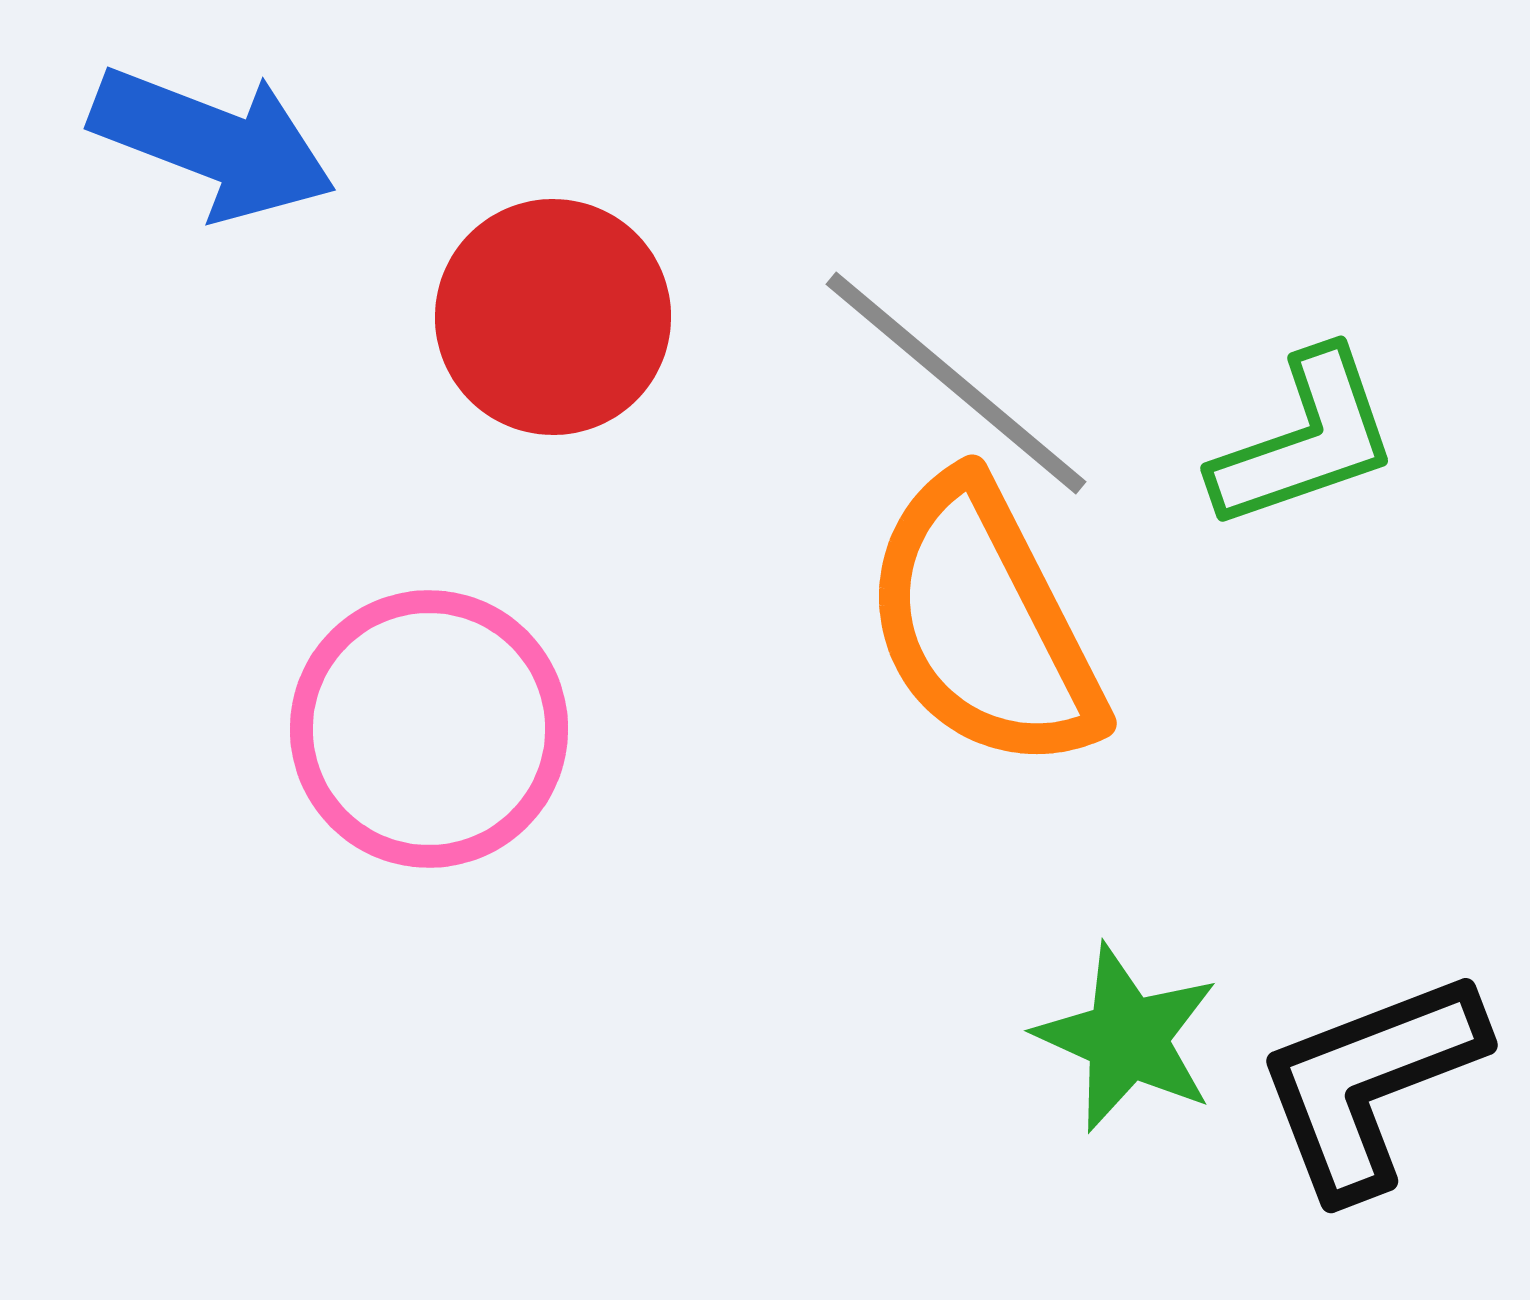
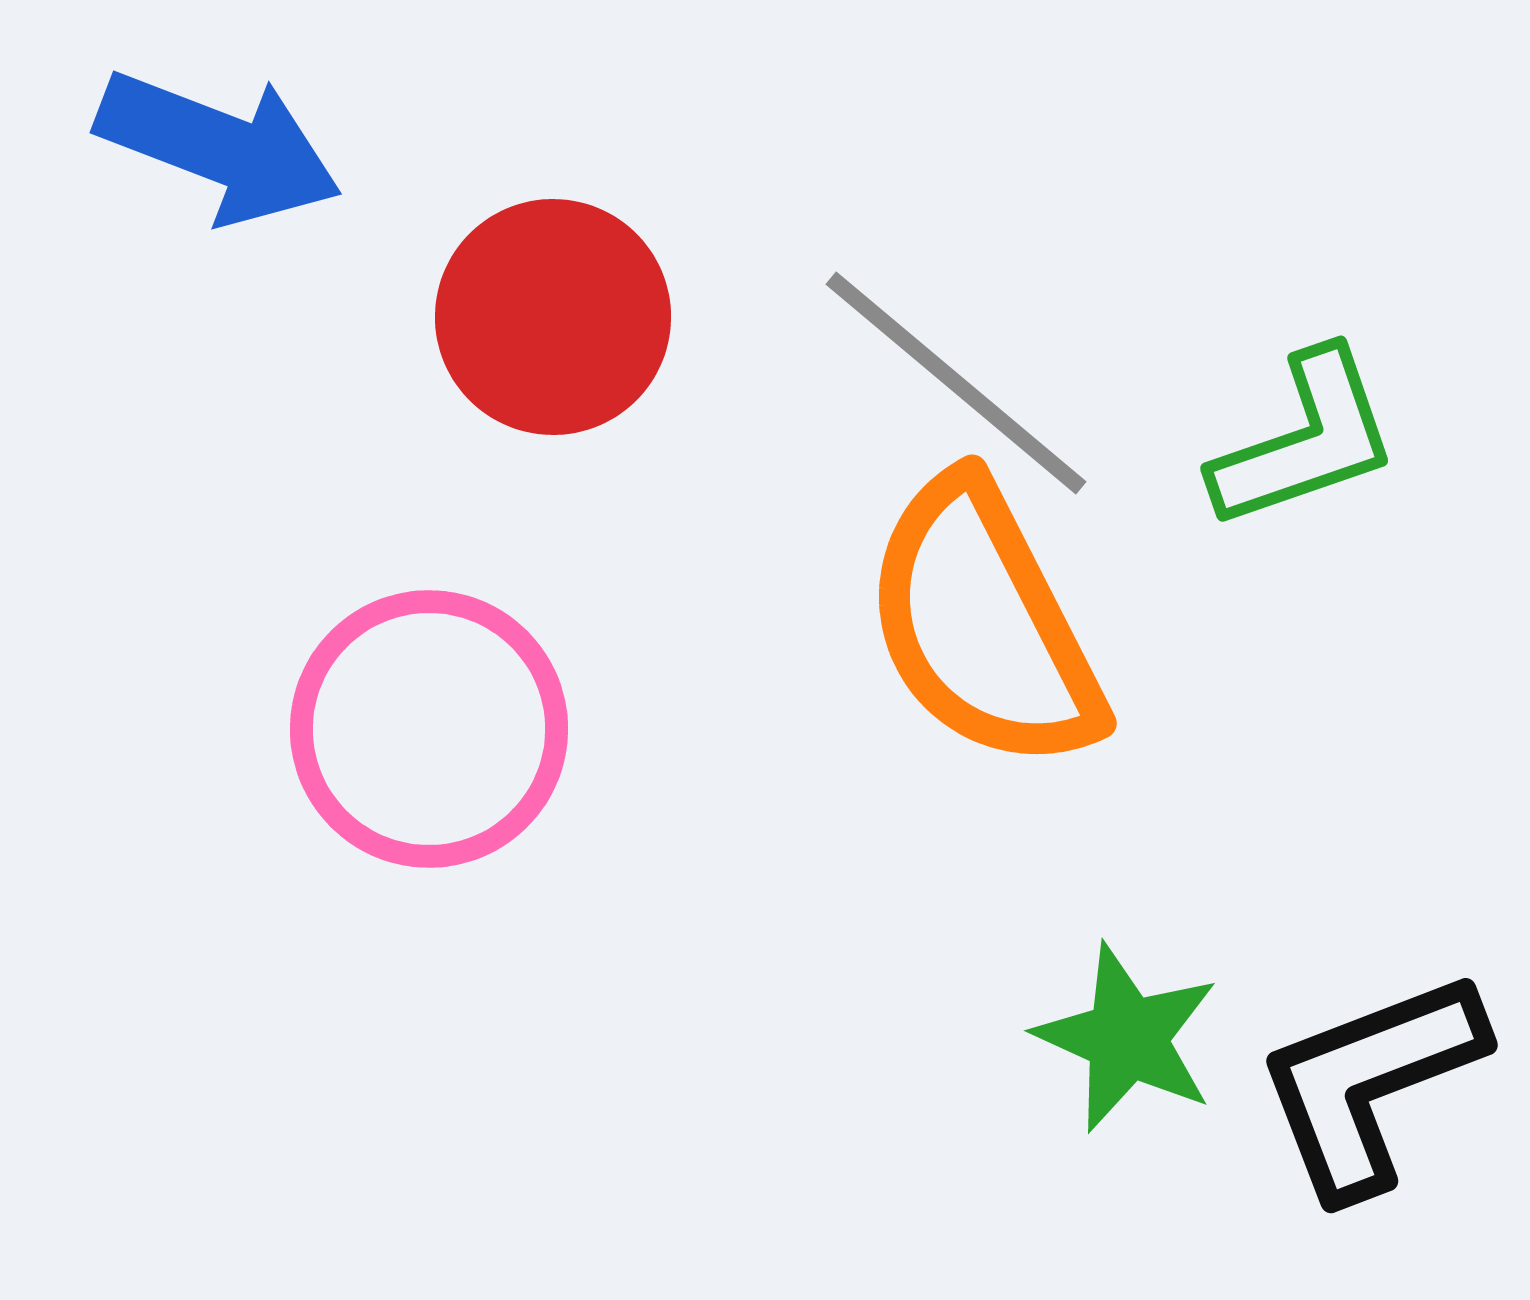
blue arrow: moved 6 px right, 4 px down
